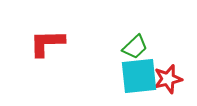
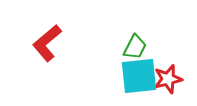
red L-shape: rotated 39 degrees counterclockwise
green trapezoid: rotated 20 degrees counterclockwise
